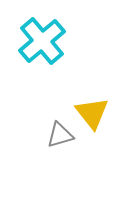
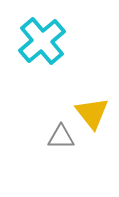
gray triangle: moved 1 px right, 2 px down; rotated 16 degrees clockwise
